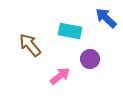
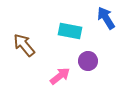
blue arrow: rotated 15 degrees clockwise
brown arrow: moved 6 px left
purple circle: moved 2 px left, 2 px down
